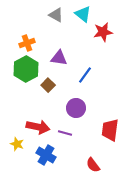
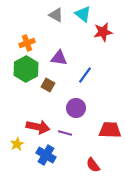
brown square: rotated 16 degrees counterclockwise
red trapezoid: rotated 85 degrees clockwise
yellow star: rotated 24 degrees clockwise
